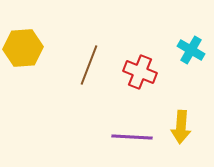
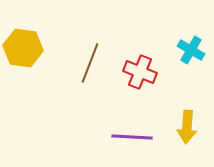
yellow hexagon: rotated 12 degrees clockwise
brown line: moved 1 px right, 2 px up
yellow arrow: moved 6 px right
